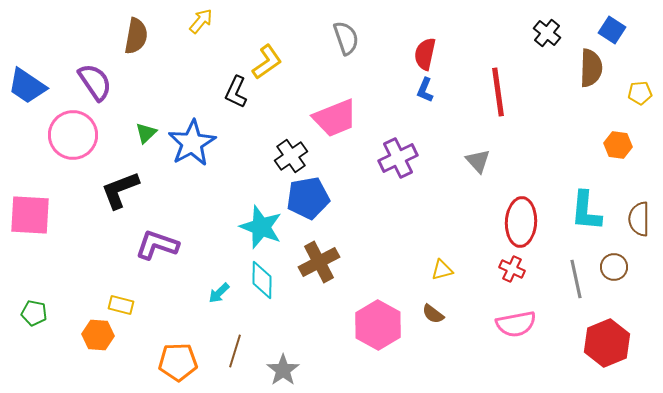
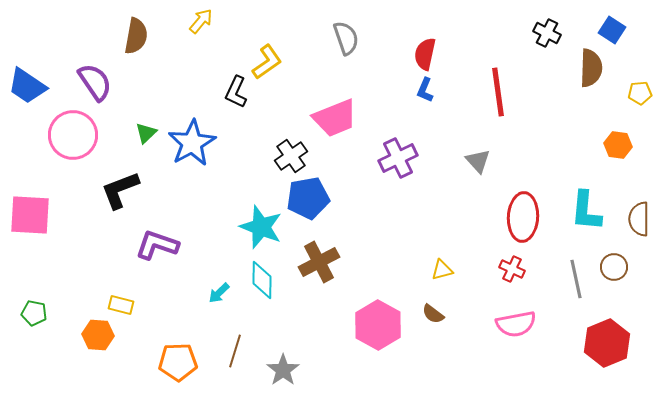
black cross at (547, 33): rotated 12 degrees counterclockwise
red ellipse at (521, 222): moved 2 px right, 5 px up
